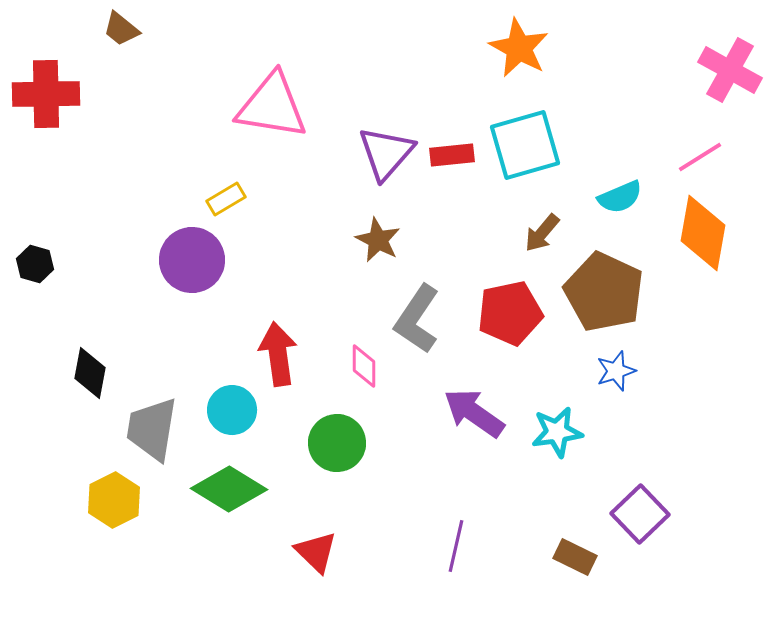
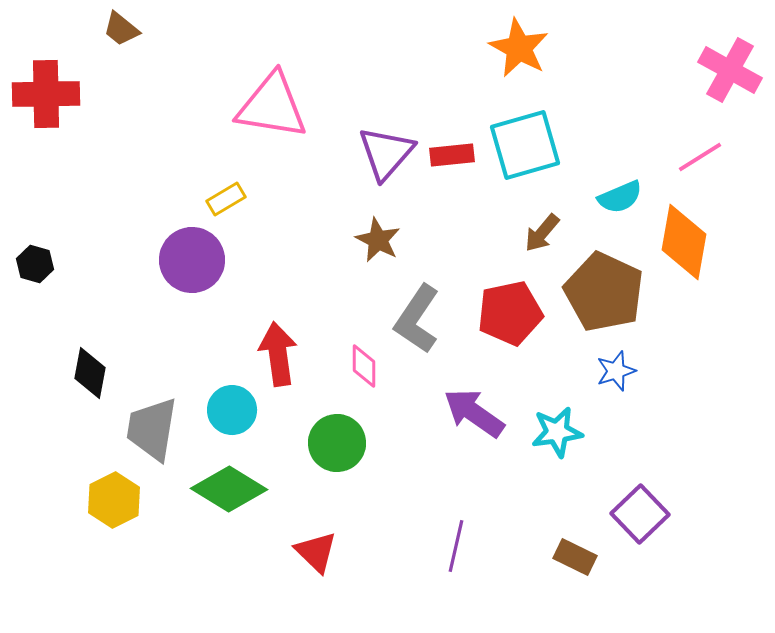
orange diamond: moved 19 px left, 9 px down
